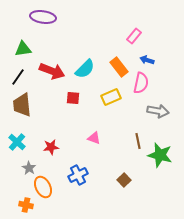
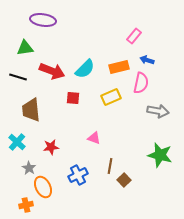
purple ellipse: moved 3 px down
green triangle: moved 2 px right, 1 px up
orange rectangle: rotated 66 degrees counterclockwise
black line: rotated 72 degrees clockwise
brown trapezoid: moved 9 px right, 5 px down
brown line: moved 28 px left, 25 px down; rotated 21 degrees clockwise
orange cross: rotated 24 degrees counterclockwise
